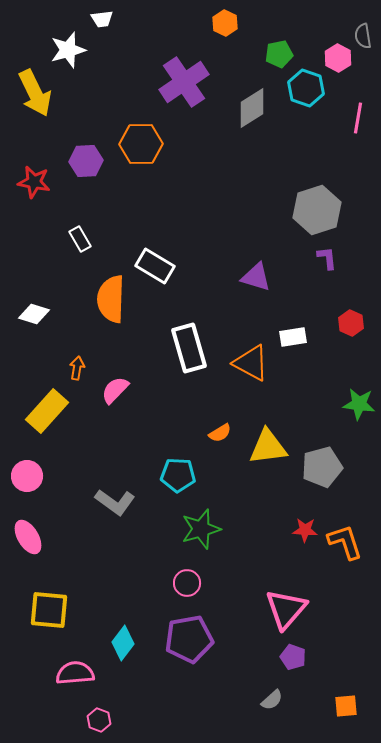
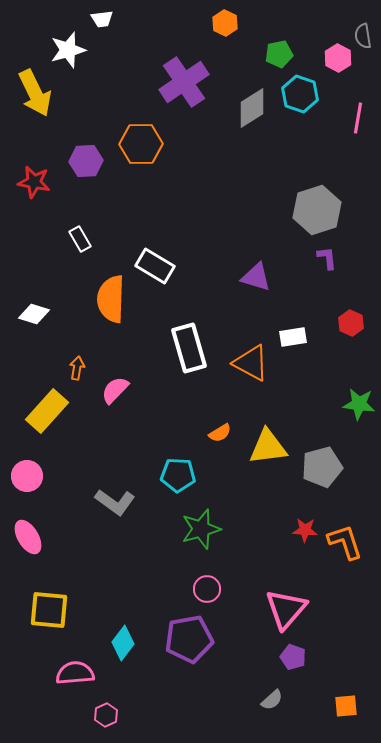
cyan hexagon at (306, 88): moved 6 px left, 6 px down
pink circle at (187, 583): moved 20 px right, 6 px down
pink hexagon at (99, 720): moved 7 px right, 5 px up; rotated 15 degrees clockwise
